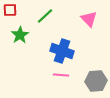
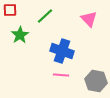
gray hexagon: rotated 15 degrees clockwise
